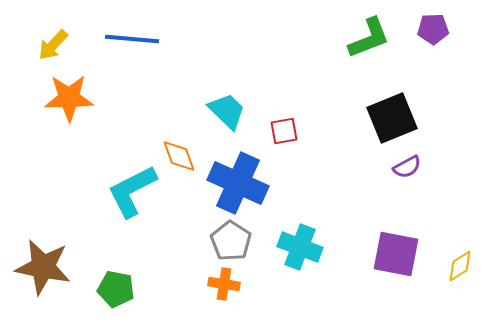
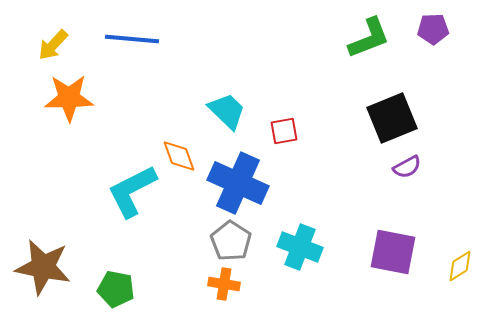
purple square: moved 3 px left, 2 px up
